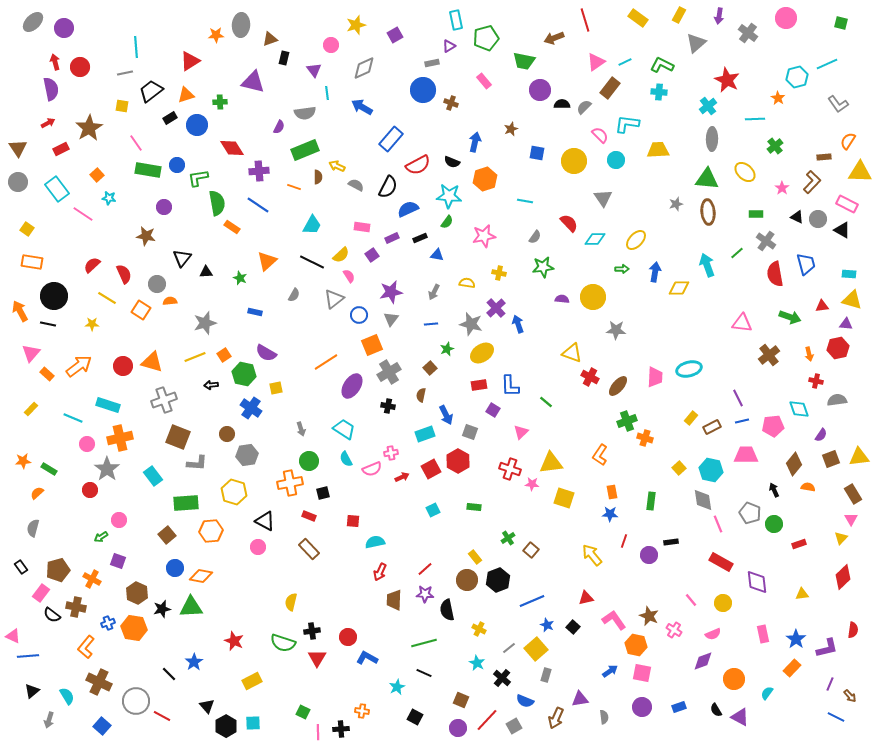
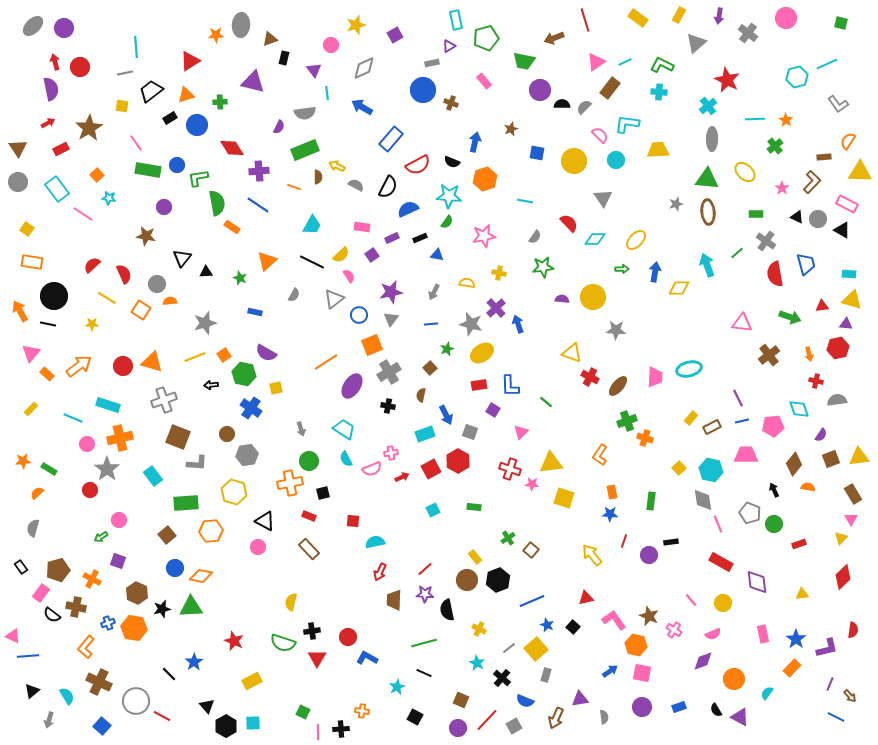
gray ellipse at (33, 22): moved 4 px down
orange star at (778, 98): moved 8 px right, 22 px down
